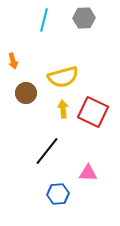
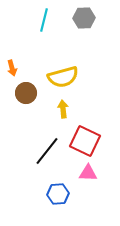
orange arrow: moved 1 px left, 7 px down
red square: moved 8 px left, 29 px down
